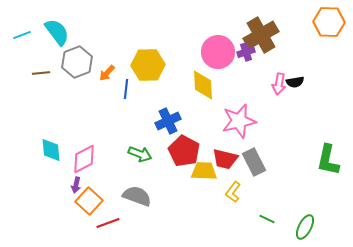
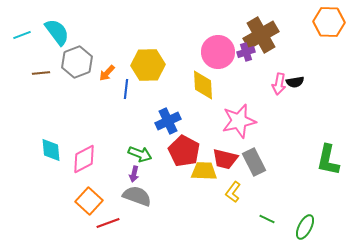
purple arrow: moved 58 px right, 11 px up
